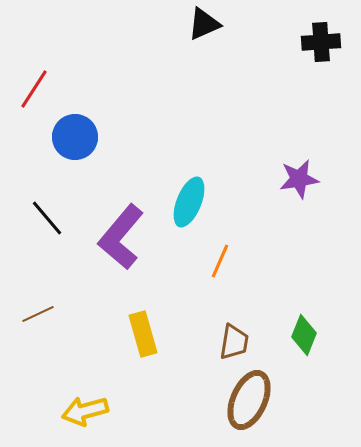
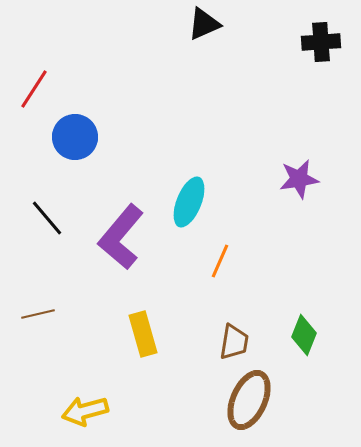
brown line: rotated 12 degrees clockwise
